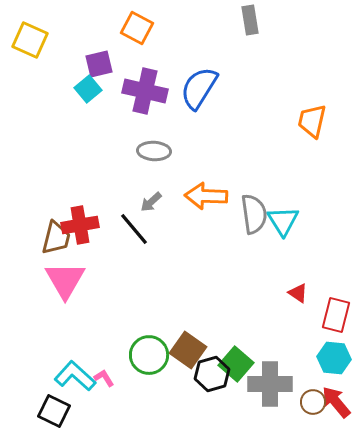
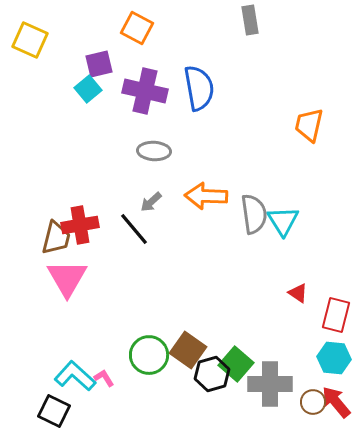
blue semicircle: rotated 138 degrees clockwise
orange trapezoid: moved 3 px left, 4 px down
pink triangle: moved 2 px right, 2 px up
